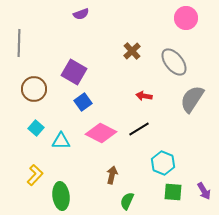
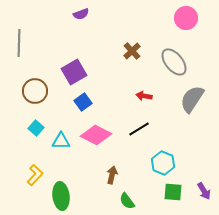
purple square: rotated 30 degrees clockwise
brown circle: moved 1 px right, 2 px down
pink diamond: moved 5 px left, 2 px down
green semicircle: rotated 60 degrees counterclockwise
